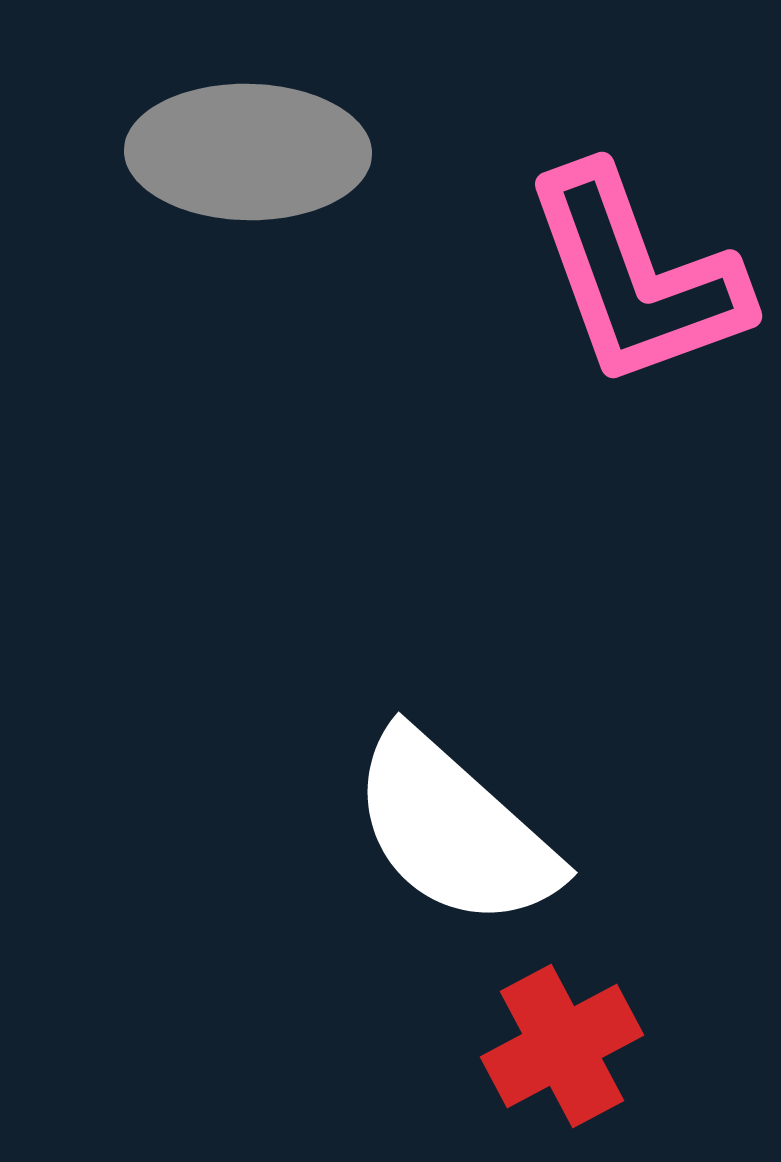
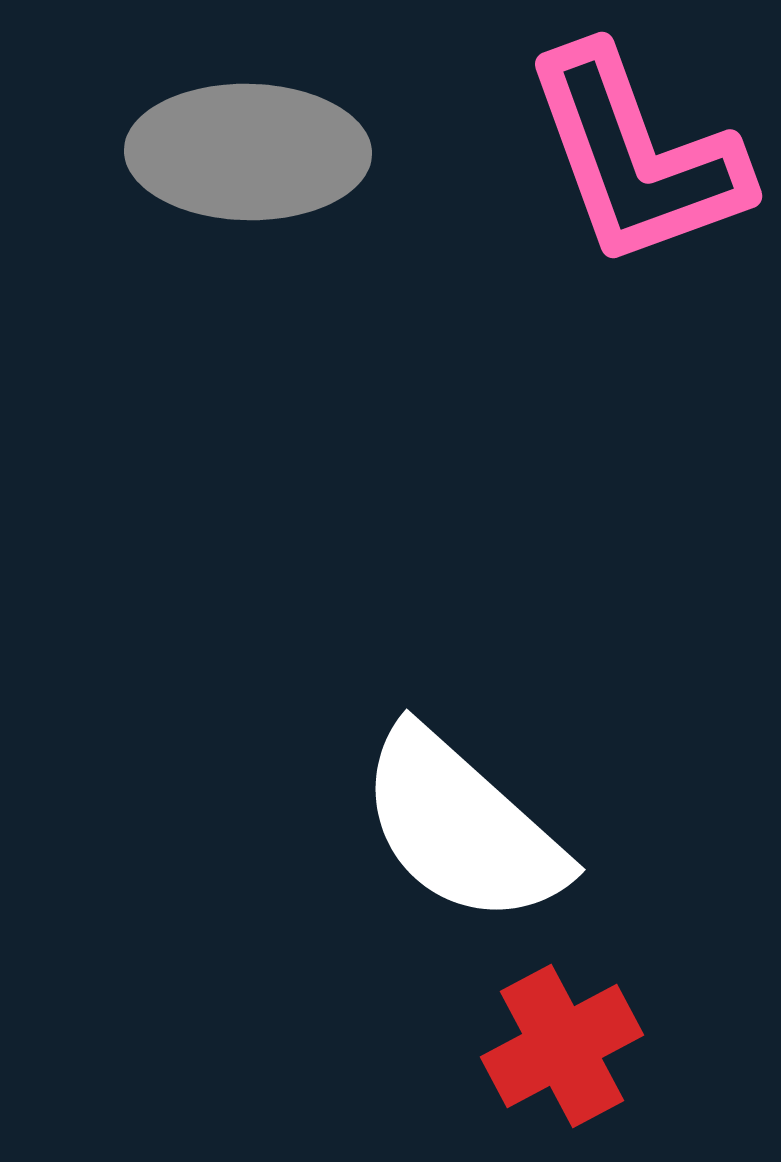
pink L-shape: moved 120 px up
white semicircle: moved 8 px right, 3 px up
